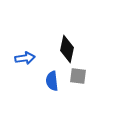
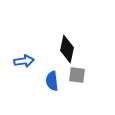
blue arrow: moved 1 px left, 3 px down
gray square: moved 1 px left, 1 px up
